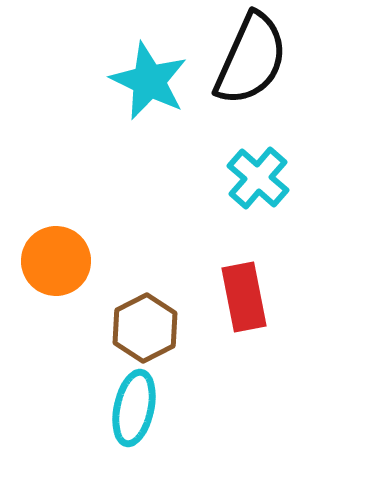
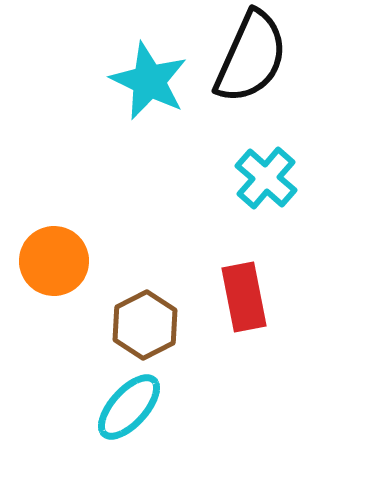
black semicircle: moved 2 px up
cyan cross: moved 8 px right
orange circle: moved 2 px left
brown hexagon: moved 3 px up
cyan ellipse: moved 5 px left, 1 px up; rotated 30 degrees clockwise
